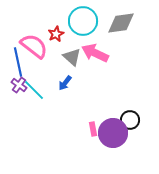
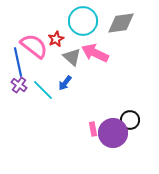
red star: moved 5 px down
cyan line: moved 9 px right
